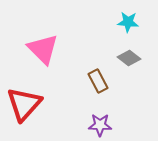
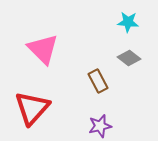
red triangle: moved 8 px right, 4 px down
purple star: moved 1 px down; rotated 15 degrees counterclockwise
